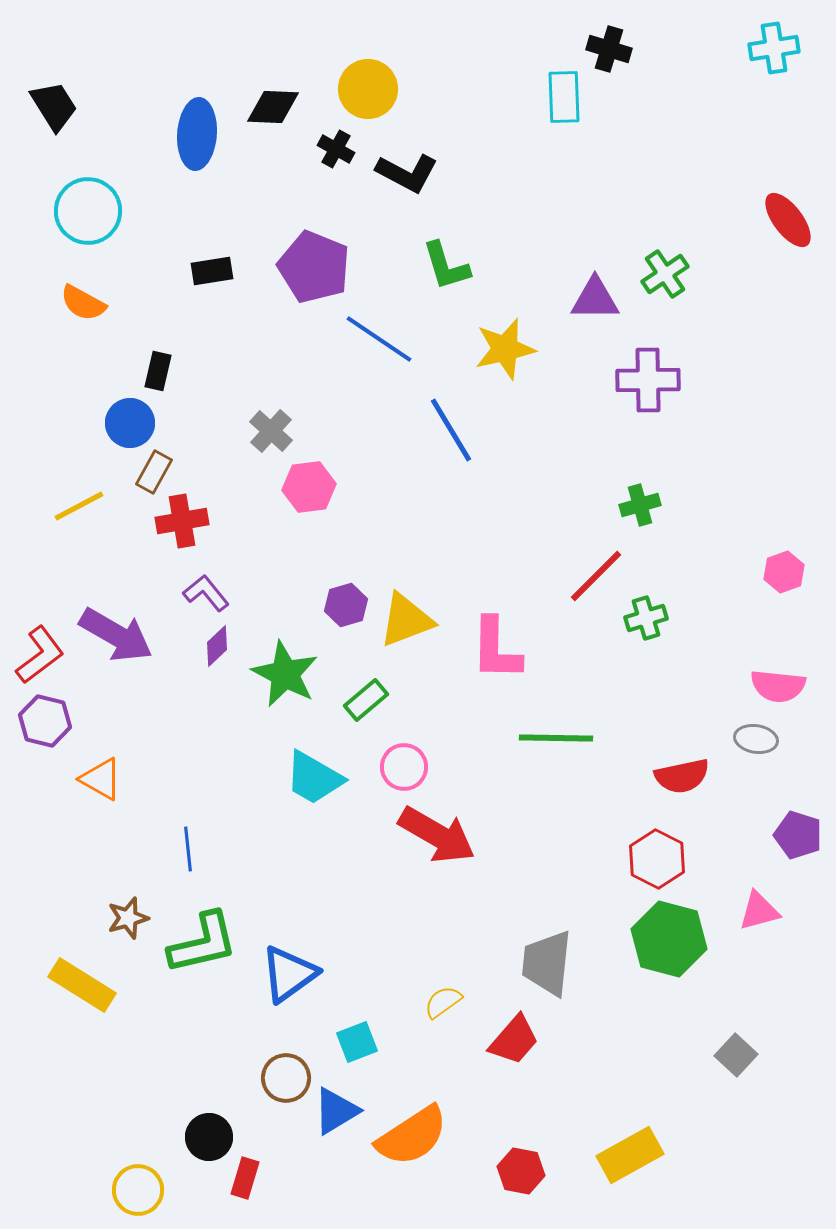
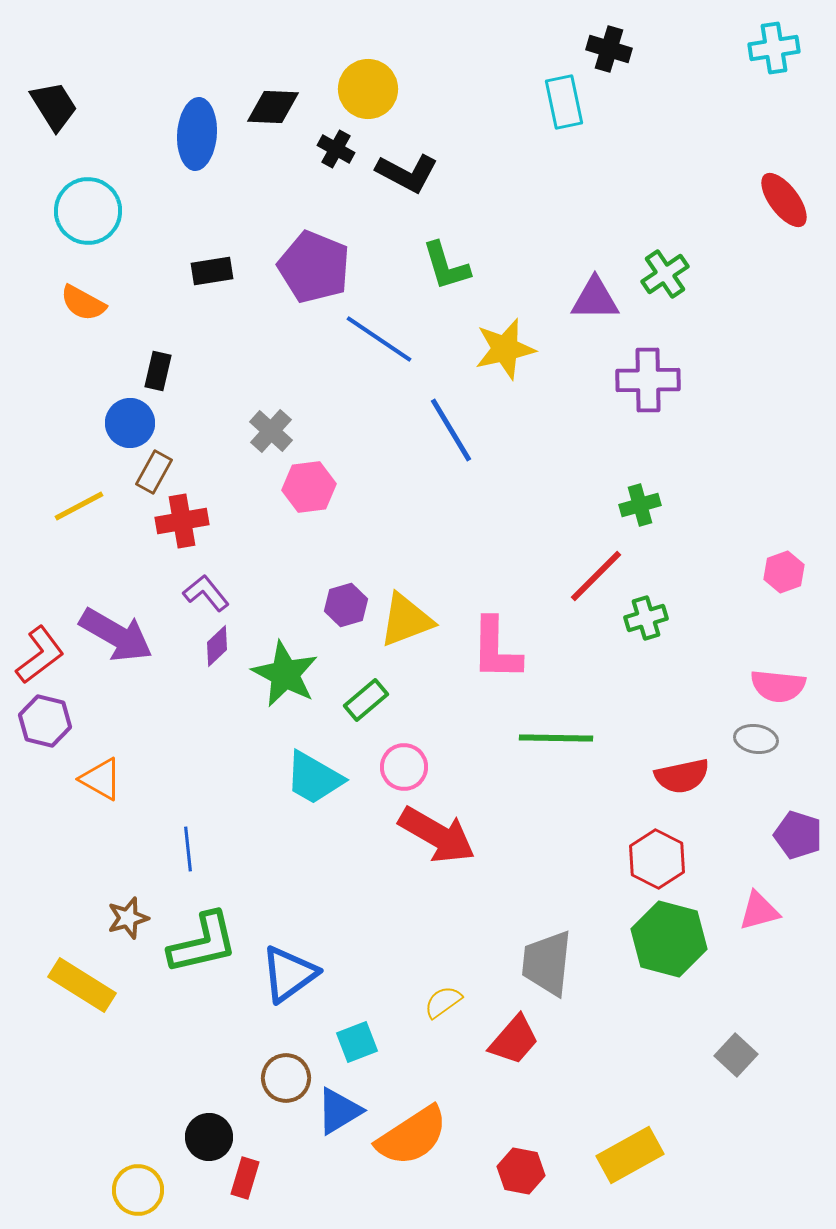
cyan rectangle at (564, 97): moved 5 px down; rotated 10 degrees counterclockwise
red ellipse at (788, 220): moved 4 px left, 20 px up
blue triangle at (336, 1111): moved 3 px right
